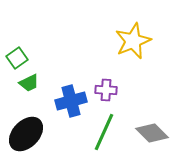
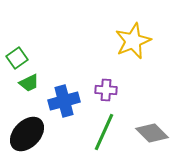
blue cross: moved 7 px left
black ellipse: moved 1 px right
